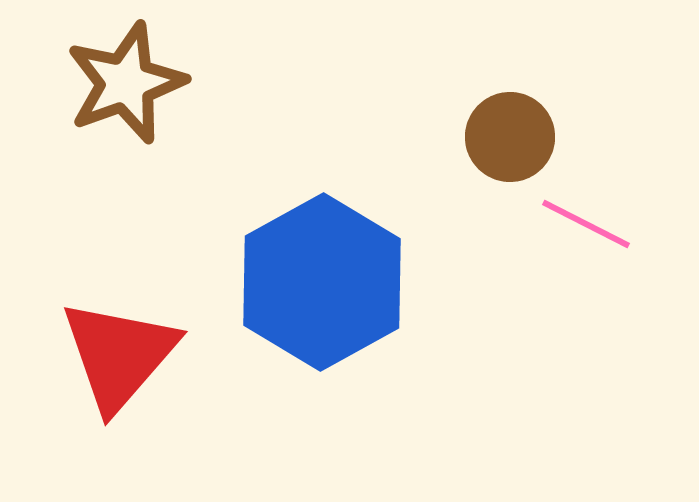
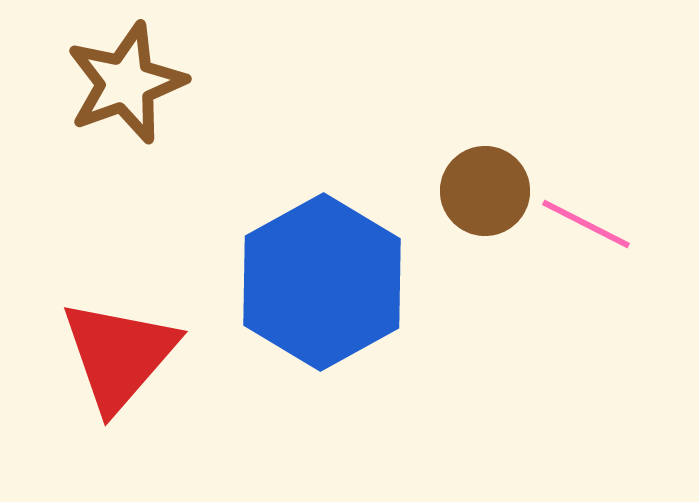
brown circle: moved 25 px left, 54 px down
